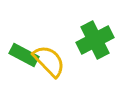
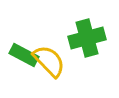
green cross: moved 8 px left, 2 px up; rotated 12 degrees clockwise
